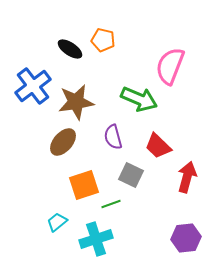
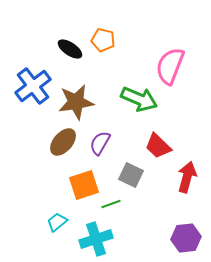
purple semicircle: moved 13 px left, 6 px down; rotated 45 degrees clockwise
